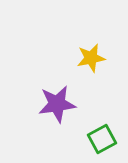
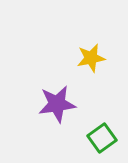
green square: moved 1 px up; rotated 8 degrees counterclockwise
